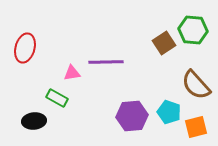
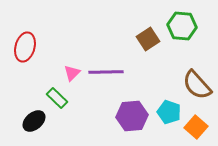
green hexagon: moved 11 px left, 4 px up
brown square: moved 16 px left, 4 px up
red ellipse: moved 1 px up
purple line: moved 10 px down
pink triangle: rotated 36 degrees counterclockwise
brown semicircle: moved 1 px right
green rectangle: rotated 15 degrees clockwise
black ellipse: rotated 35 degrees counterclockwise
orange square: rotated 35 degrees counterclockwise
